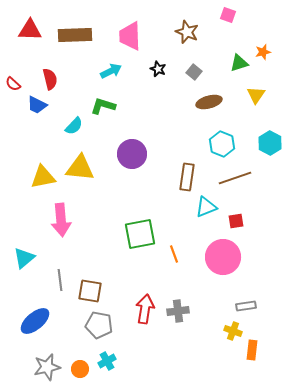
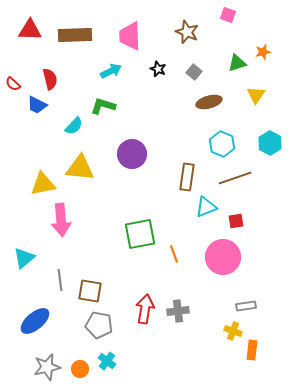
green triangle at (239, 63): moved 2 px left
yellow triangle at (43, 177): moved 7 px down
cyan cross at (107, 361): rotated 24 degrees counterclockwise
